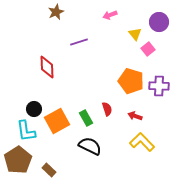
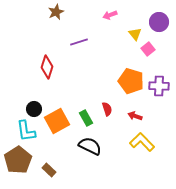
red diamond: rotated 20 degrees clockwise
